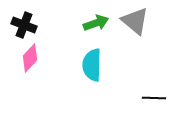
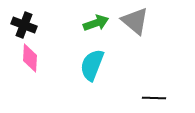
pink diamond: rotated 40 degrees counterclockwise
cyan semicircle: rotated 20 degrees clockwise
